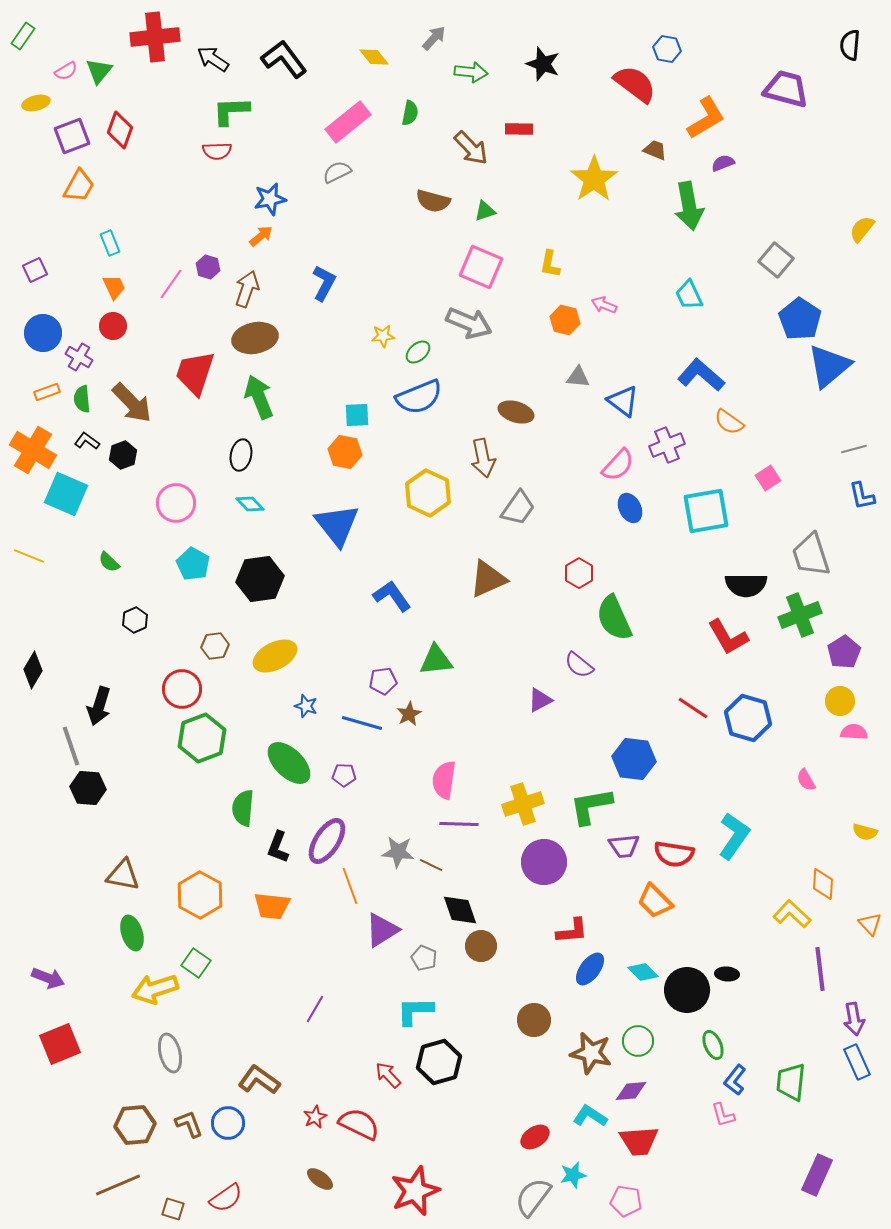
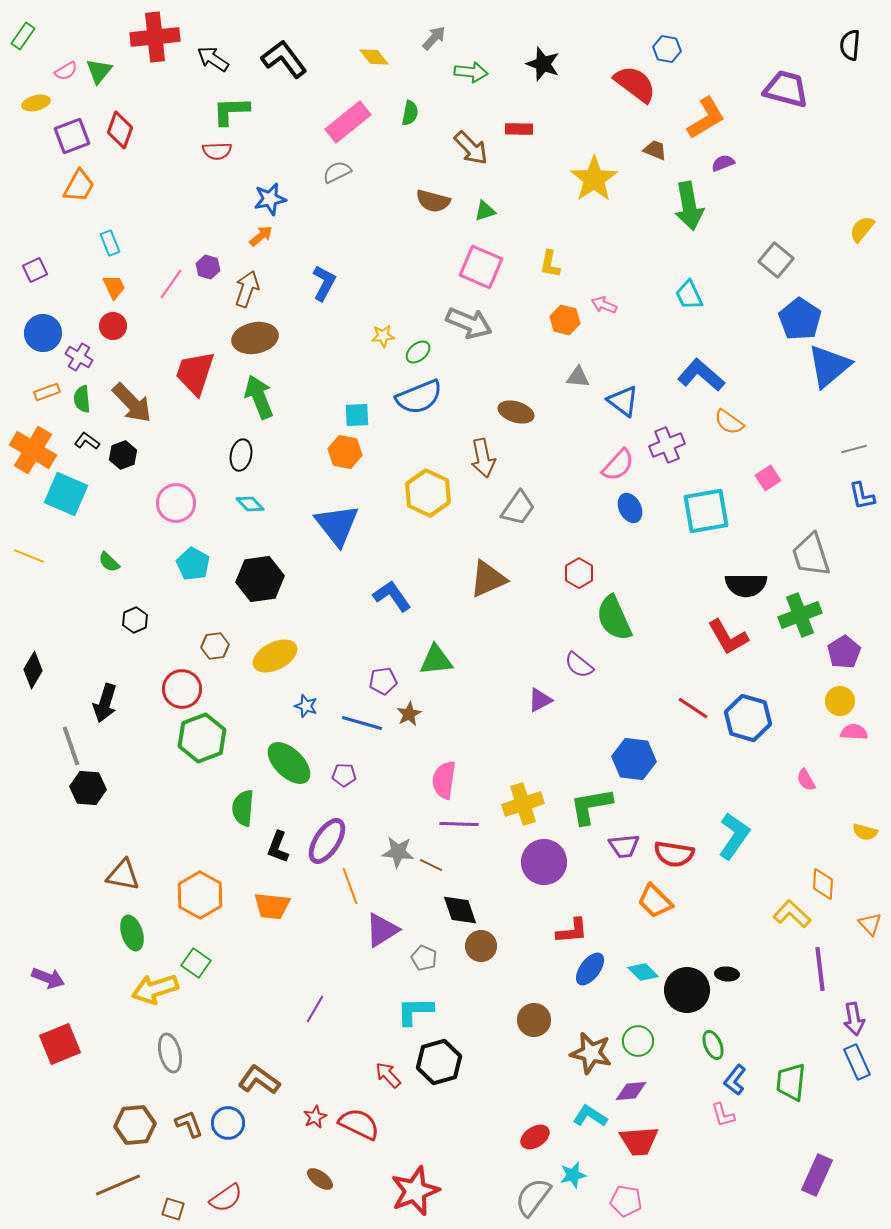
black arrow at (99, 706): moved 6 px right, 3 px up
